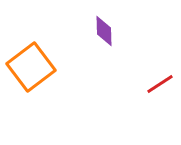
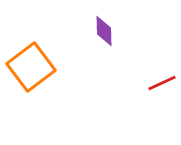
red line: moved 2 px right, 1 px up; rotated 8 degrees clockwise
